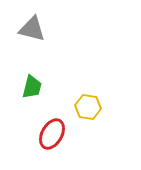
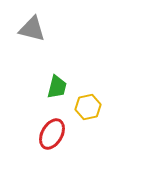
green trapezoid: moved 25 px right
yellow hexagon: rotated 20 degrees counterclockwise
